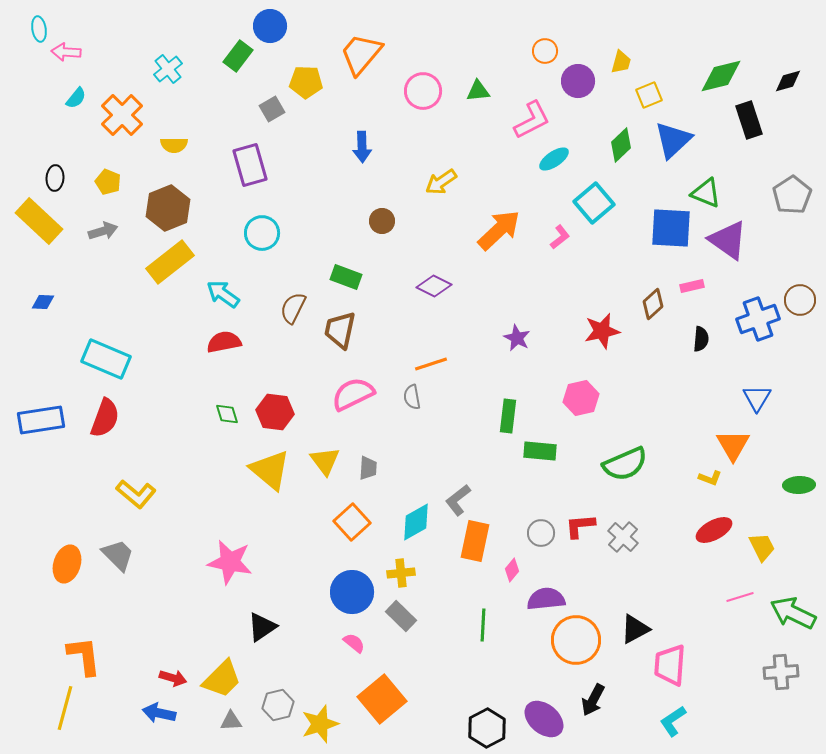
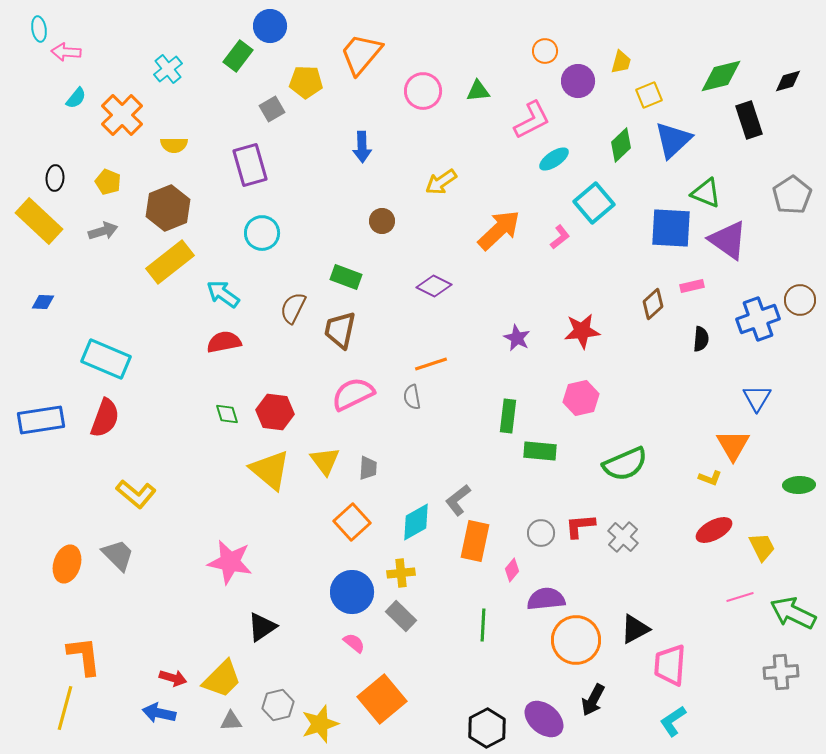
red star at (602, 331): moved 20 px left; rotated 6 degrees clockwise
